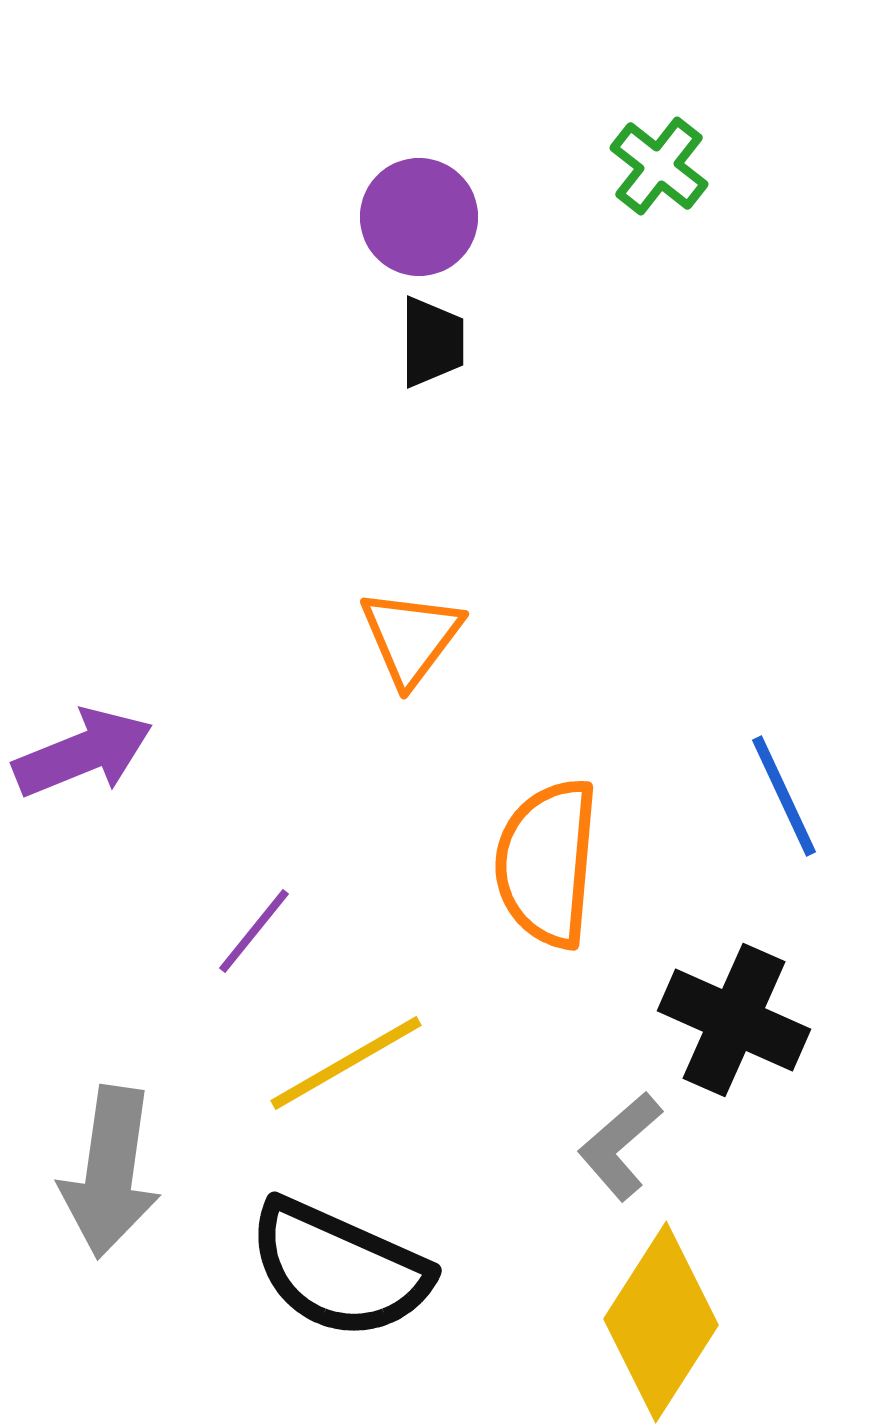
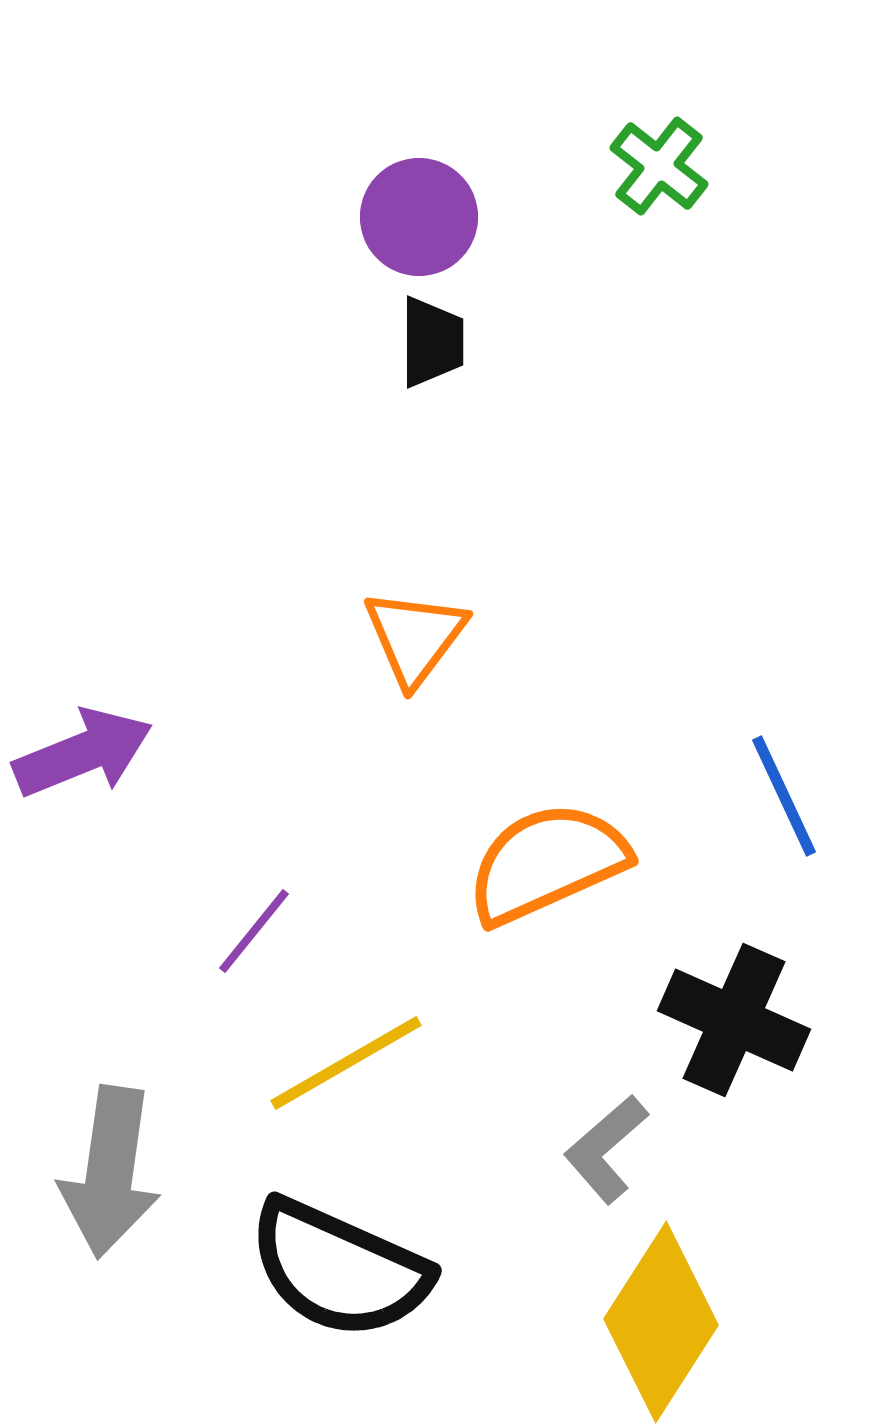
orange triangle: moved 4 px right
orange semicircle: rotated 61 degrees clockwise
gray L-shape: moved 14 px left, 3 px down
